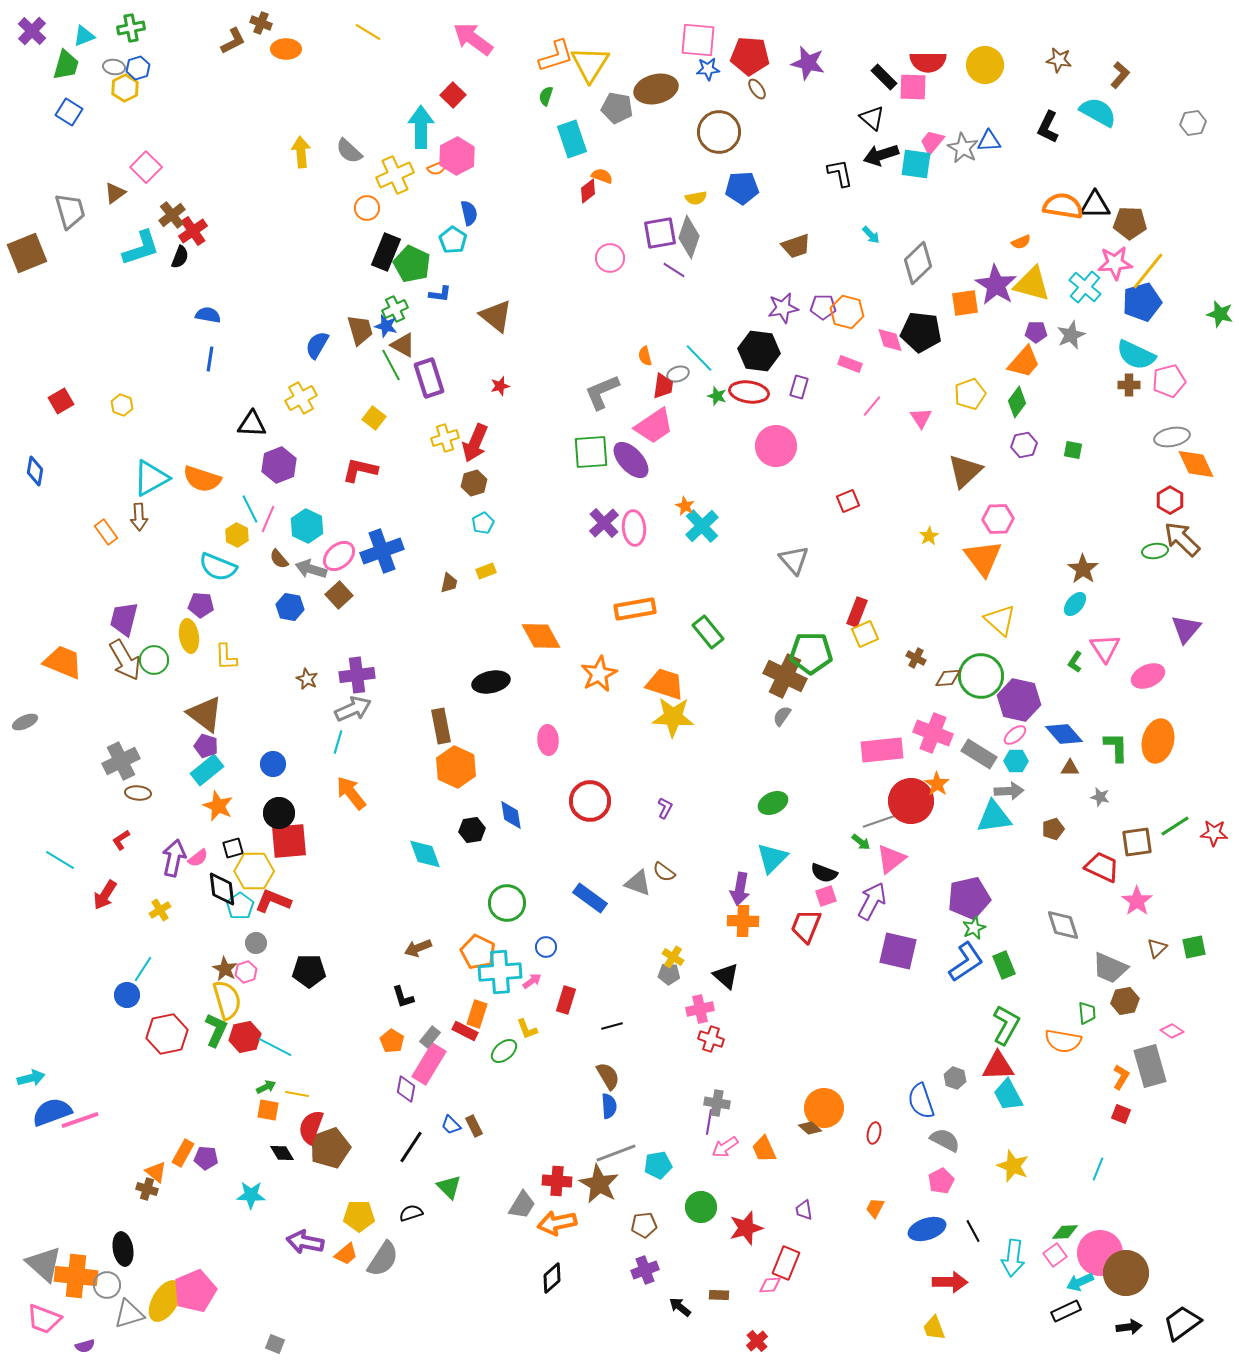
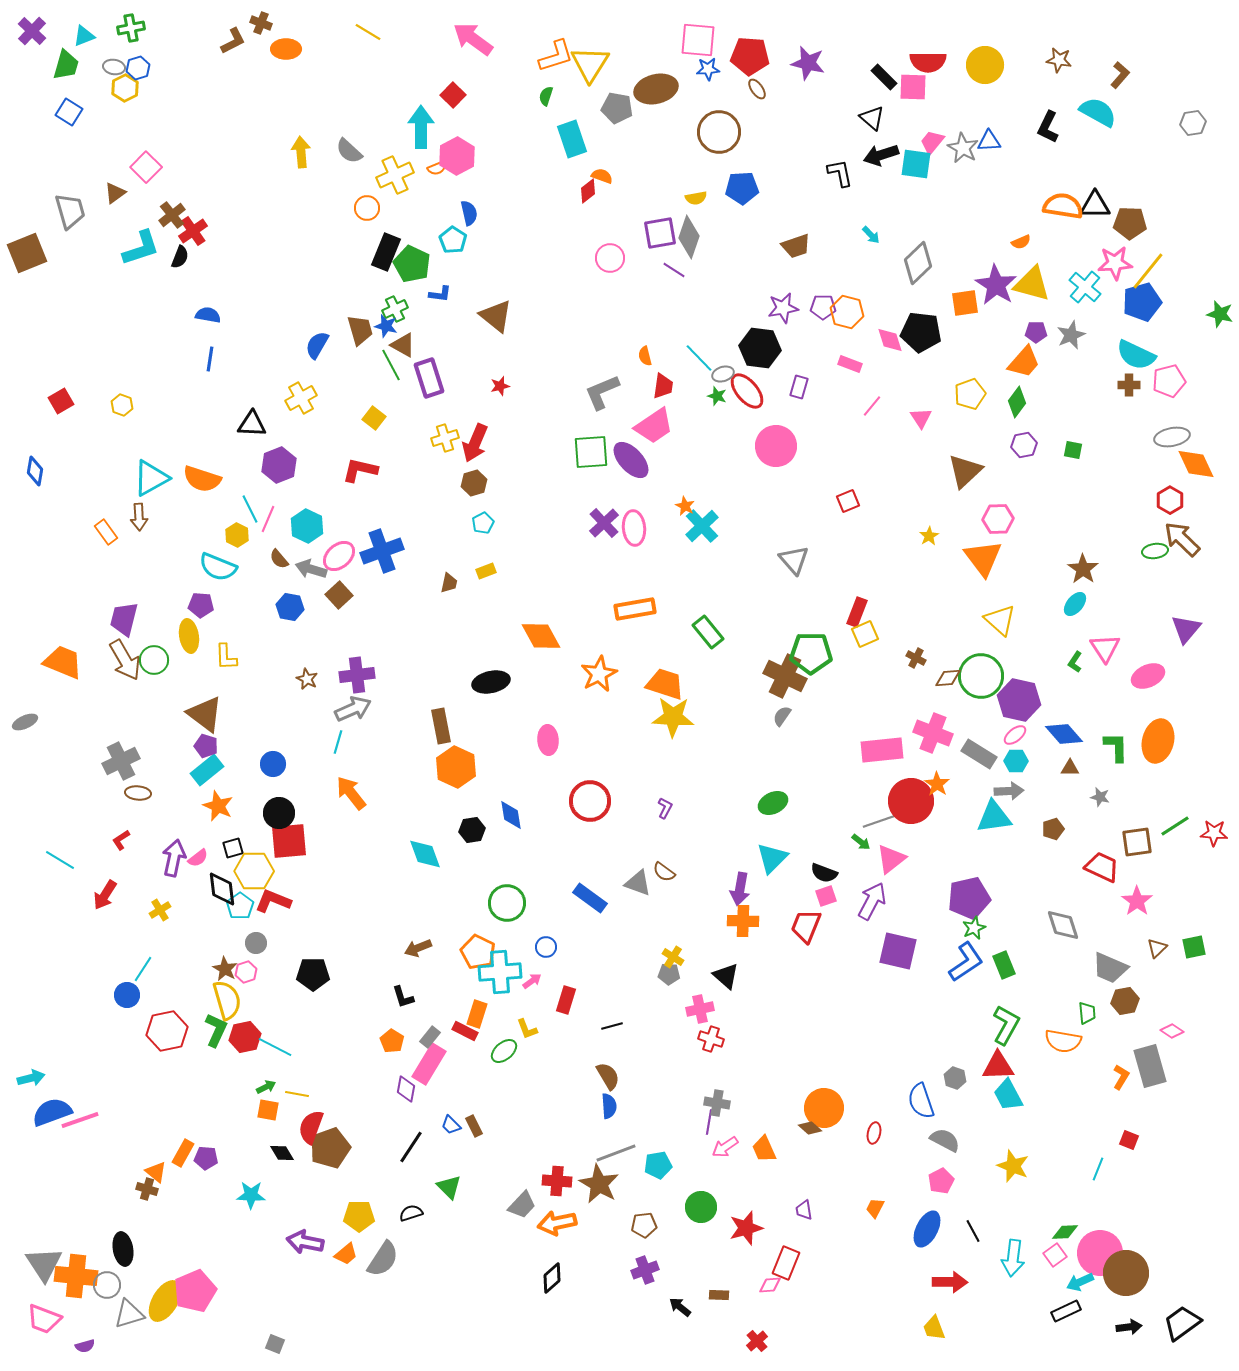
black hexagon at (759, 351): moved 1 px right, 3 px up
gray ellipse at (678, 374): moved 45 px right
red ellipse at (749, 392): moved 2 px left, 1 px up; rotated 42 degrees clockwise
black pentagon at (309, 971): moved 4 px right, 3 px down
red hexagon at (167, 1034): moved 3 px up
red square at (1121, 1114): moved 8 px right, 26 px down
gray trapezoid at (522, 1205): rotated 12 degrees clockwise
blue ellipse at (927, 1229): rotated 45 degrees counterclockwise
gray triangle at (44, 1264): rotated 15 degrees clockwise
